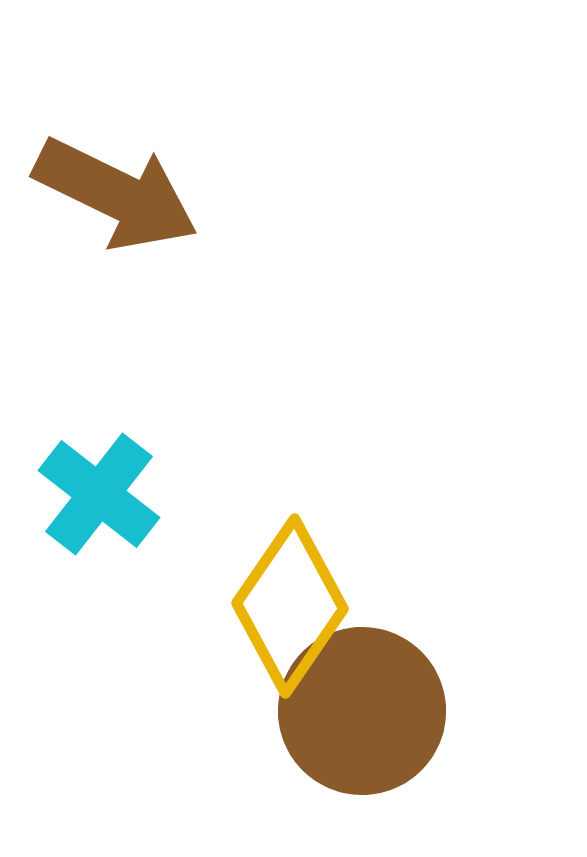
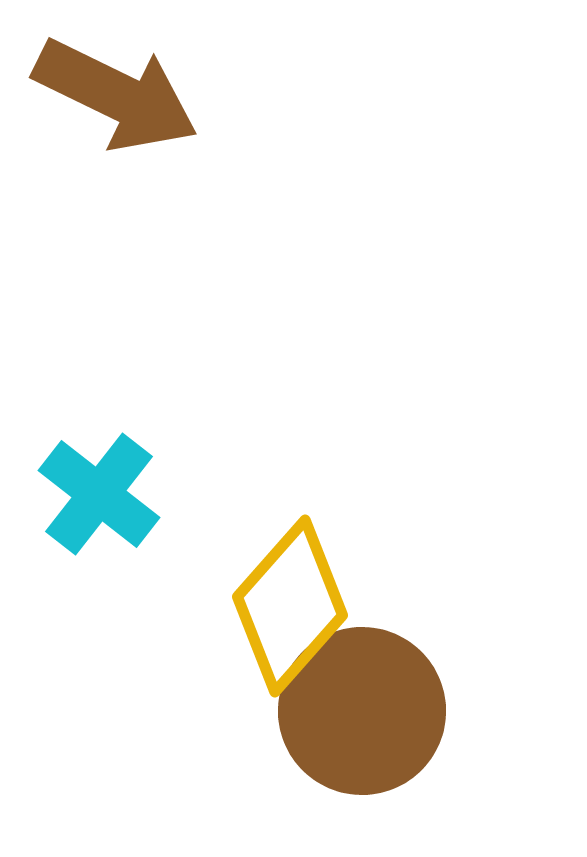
brown arrow: moved 99 px up
yellow diamond: rotated 7 degrees clockwise
